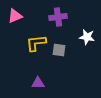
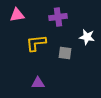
pink triangle: moved 2 px right, 1 px up; rotated 14 degrees clockwise
gray square: moved 6 px right, 3 px down
